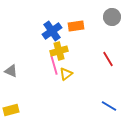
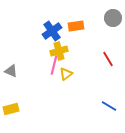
gray circle: moved 1 px right, 1 px down
pink line: rotated 30 degrees clockwise
yellow rectangle: moved 1 px up
